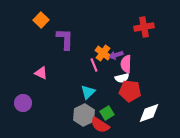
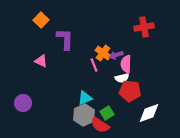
pink triangle: moved 12 px up
cyan triangle: moved 3 px left, 6 px down; rotated 21 degrees clockwise
